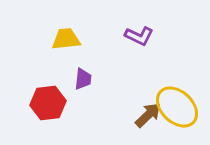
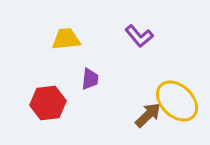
purple L-shape: rotated 24 degrees clockwise
purple trapezoid: moved 7 px right
yellow ellipse: moved 6 px up
